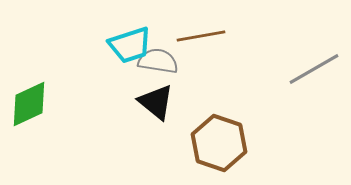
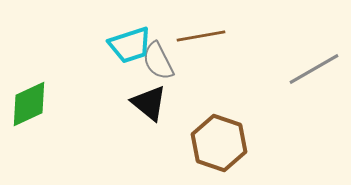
gray semicircle: rotated 126 degrees counterclockwise
black triangle: moved 7 px left, 1 px down
